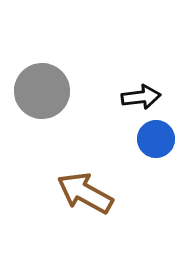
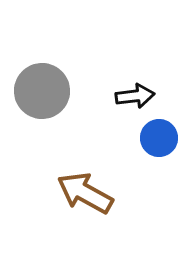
black arrow: moved 6 px left, 1 px up
blue circle: moved 3 px right, 1 px up
